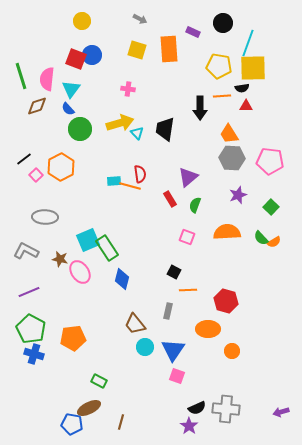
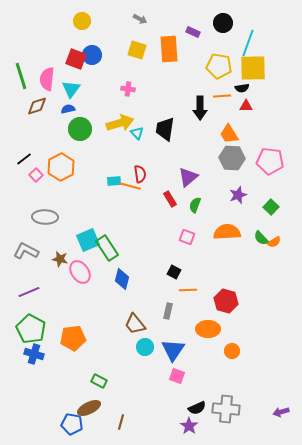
blue semicircle at (68, 109): rotated 120 degrees clockwise
